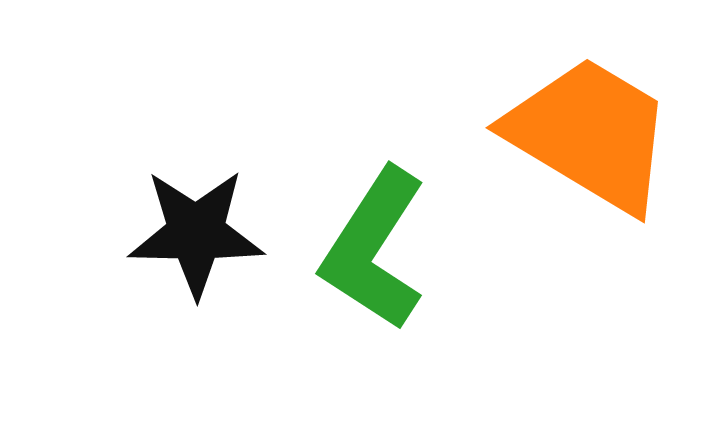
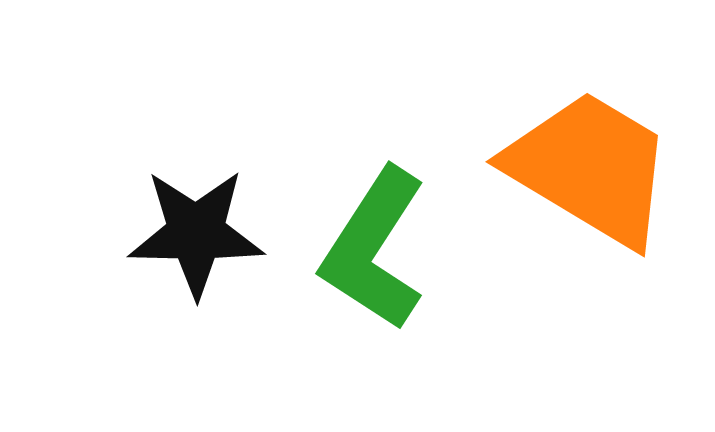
orange trapezoid: moved 34 px down
